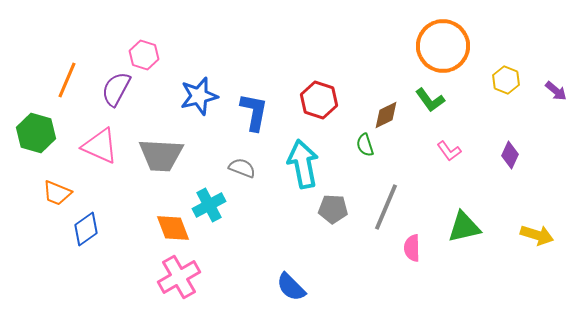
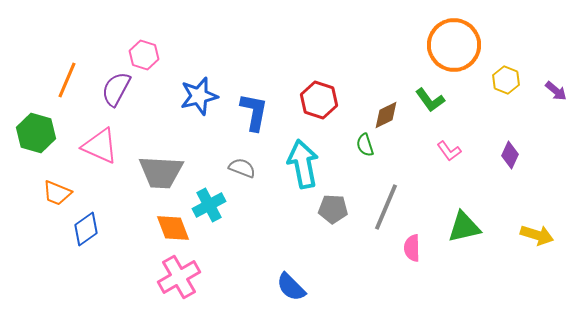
orange circle: moved 11 px right, 1 px up
gray trapezoid: moved 17 px down
